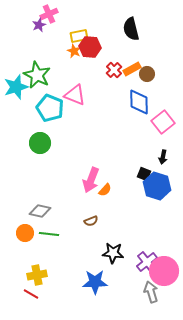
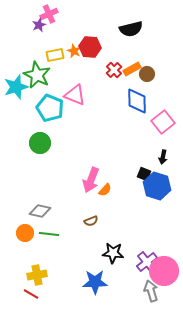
black semicircle: rotated 90 degrees counterclockwise
yellow rectangle: moved 24 px left, 19 px down
blue diamond: moved 2 px left, 1 px up
gray arrow: moved 1 px up
